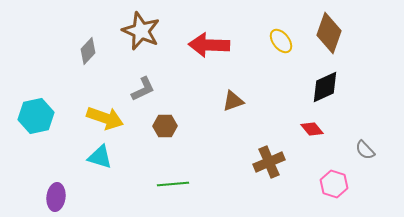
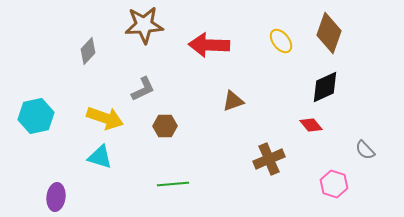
brown star: moved 3 px right, 6 px up; rotated 27 degrees counterclockwise
red diamond: moved 1 px left, 4 px up
brown cross: moved 3 px up
